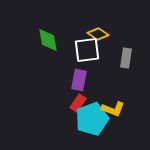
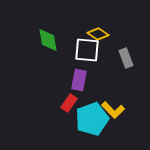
white square: rotated 12 degrees clockwise
gray rectangle: rotated 30 degrees counterclockwise
red rectangle: moved 9 px left
yellow L-shape: moved 1 px down; rotated 25 degrees clockwise
